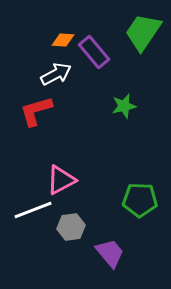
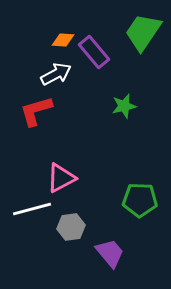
pink triangle: moved 2 px up
white line: moved 1 px left, 1 px up; rotated 6 degrees clockwise
